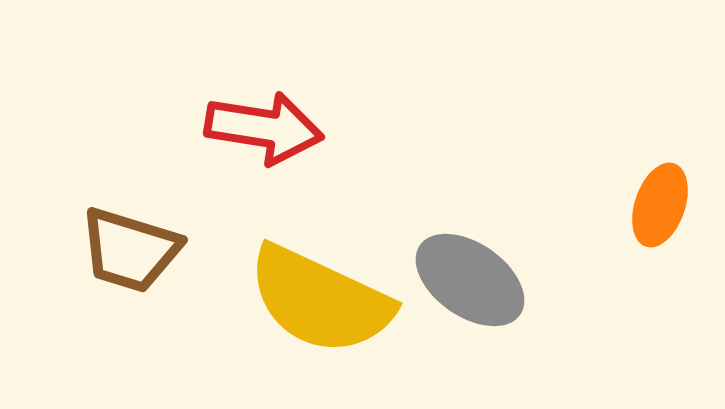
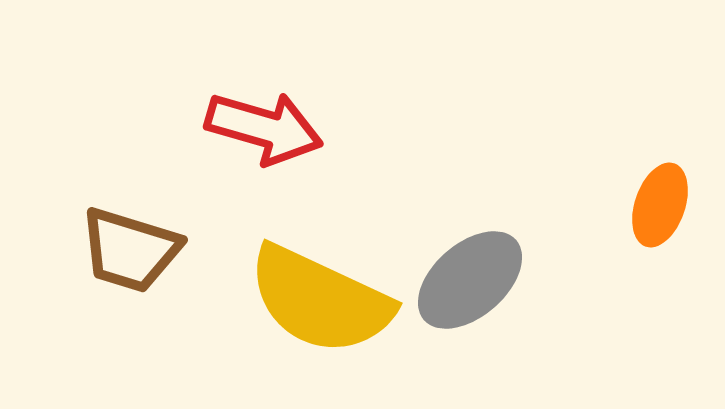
red arrow: rotated 7 degrees clockwise
gray ellipse: rotated 76 degrees counterclockwise
